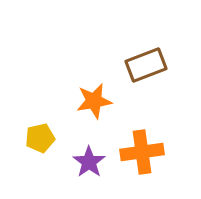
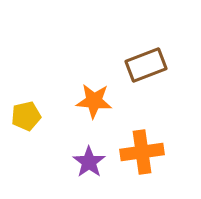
orange star: rotated 15 degrees clockwise
yellow pentagon: moved 14 px left, 22 px up
